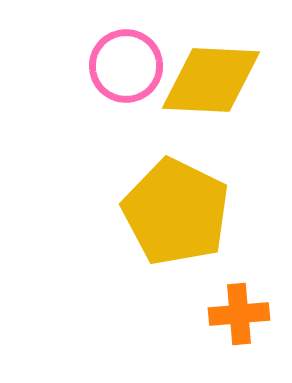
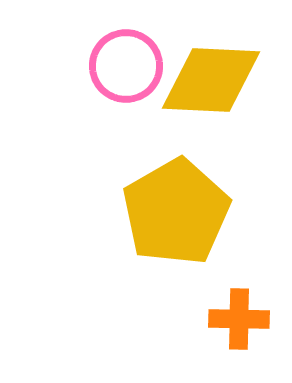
yellow pentagon: rotated 16 degrees clockwise
orange cross: moved 5 px down; rotated 6 degrees clockwise
